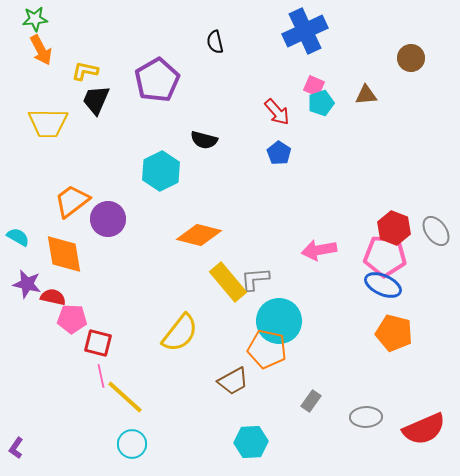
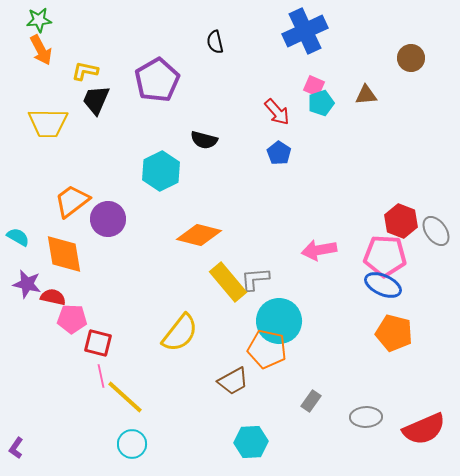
green star at (35, 19): moved 4 px right, 1 px down
red hexagon at (394, 228): moved 7 px right, 7 px up
